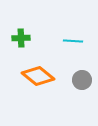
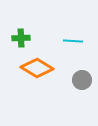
orange diamond: moved 1 px left, 8 px up; rotated 8 degrees counterclockwise
